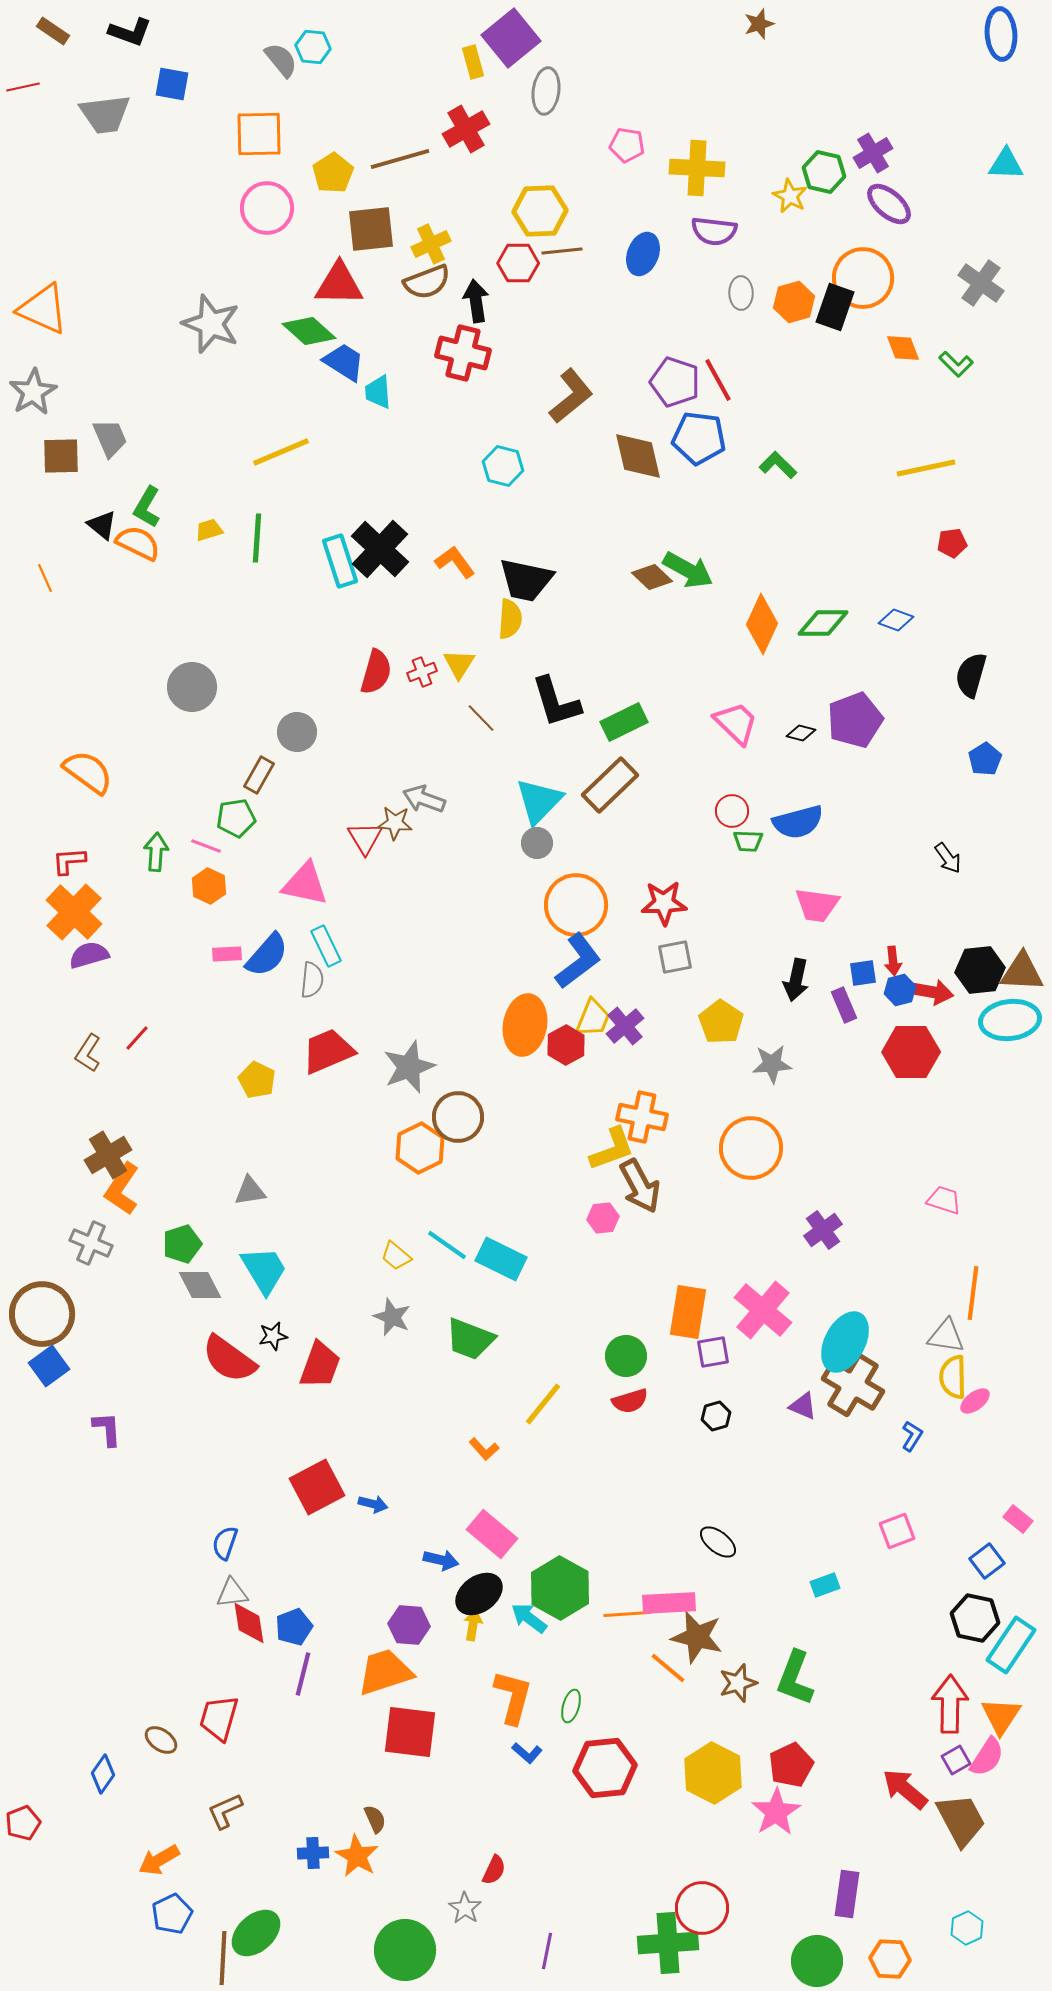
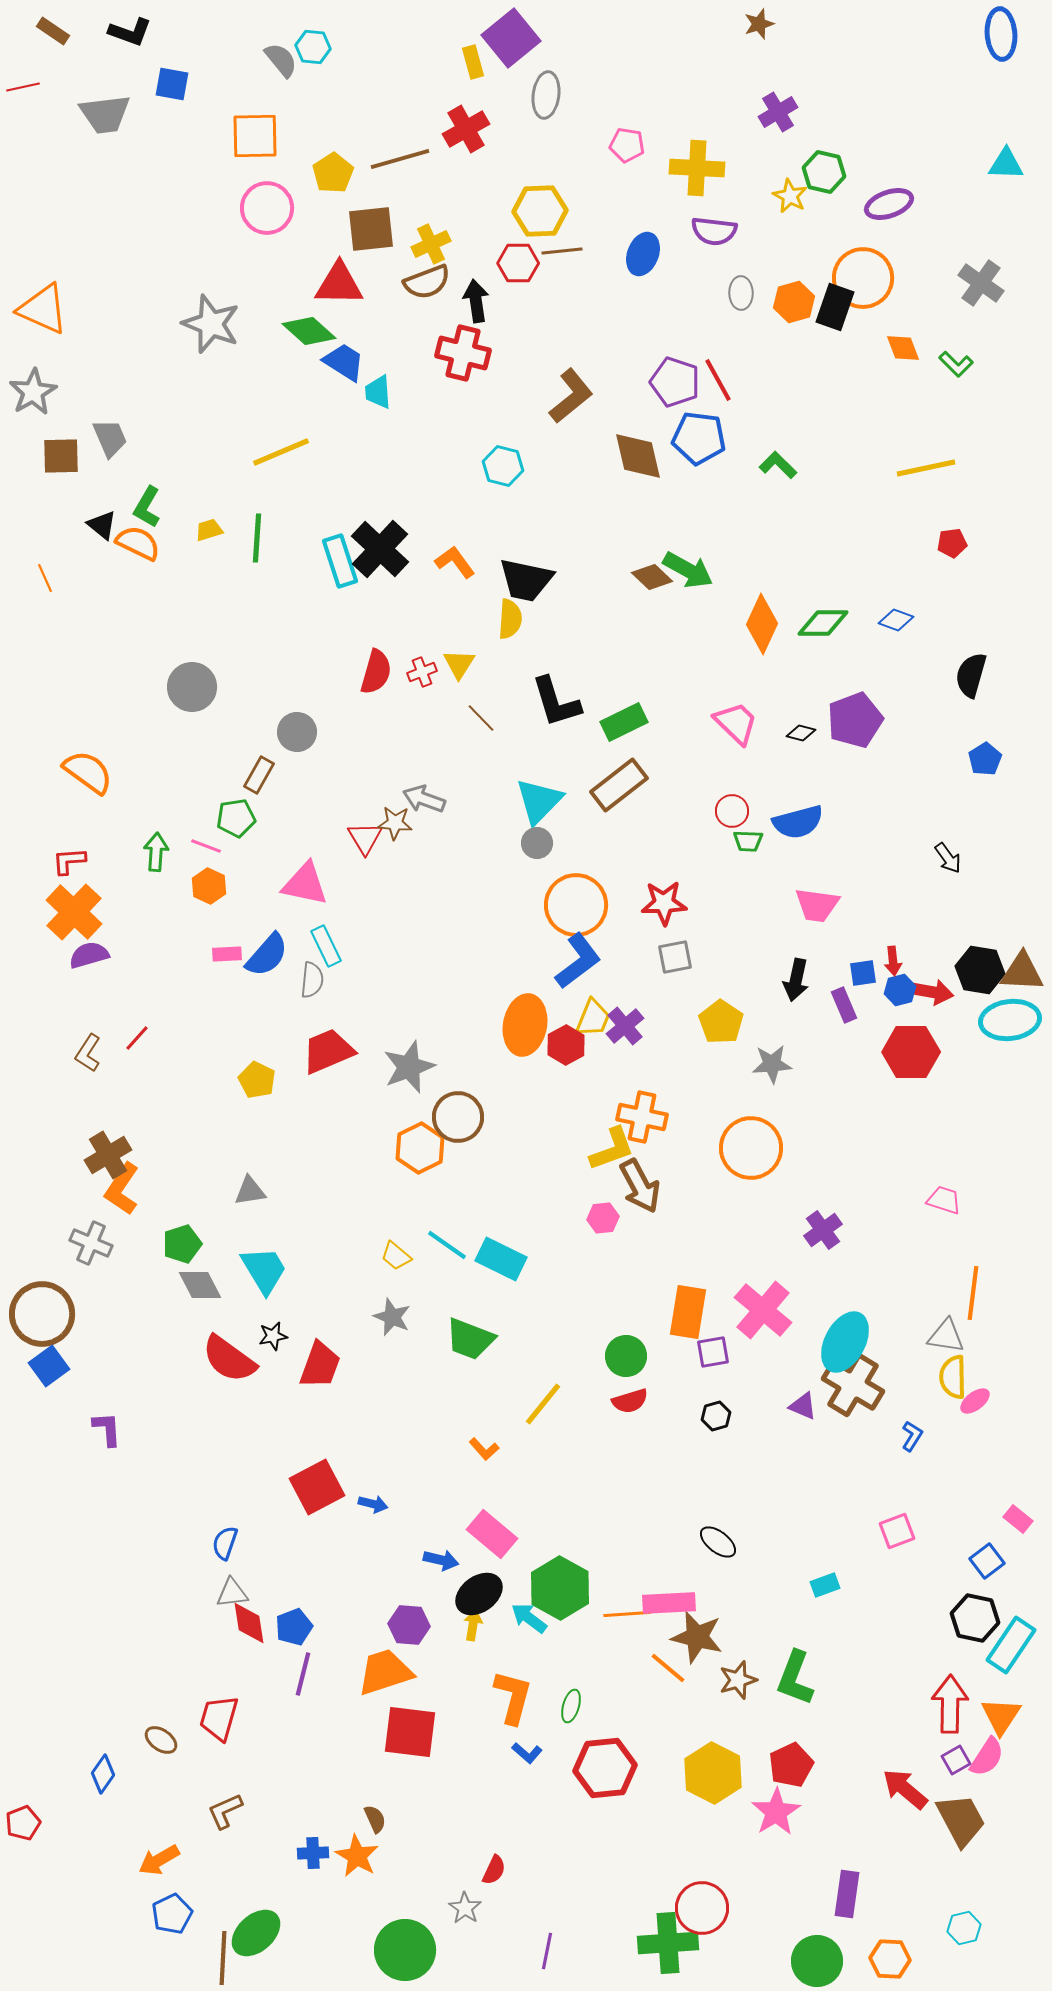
gray ellipse at (546, 91): moved 4 px down
orange square at (259, 134): moved 4 px left, 2 px down
purple cross at (873, 153): moved 95 px left, 41 px up
purple ellipse at (889, 204): rotated 60 degrees counterclockwise
brown rectangle at (610, 785): moved 9 px right; rotated 6 degrees clockwise
black hexagon at (980, 970): rotated 15 degrees clockwise
brown star at (738, 1683): moved 3 px up
cyan hexagon at (967, 1928): moved 3 px left; rotated 12 degrees clockwise
